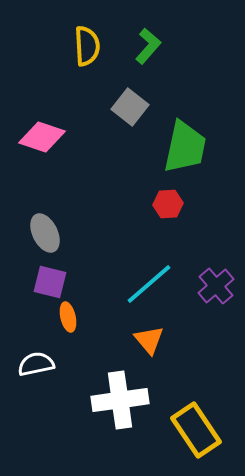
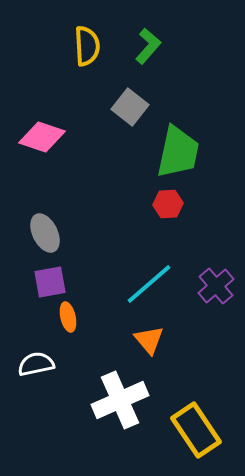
green trapezoid: moved 7 px left, 5 px down
purple square: rotated 24 degrees counterclockwise
white cross: rotated 16 degrees counterclockwise
